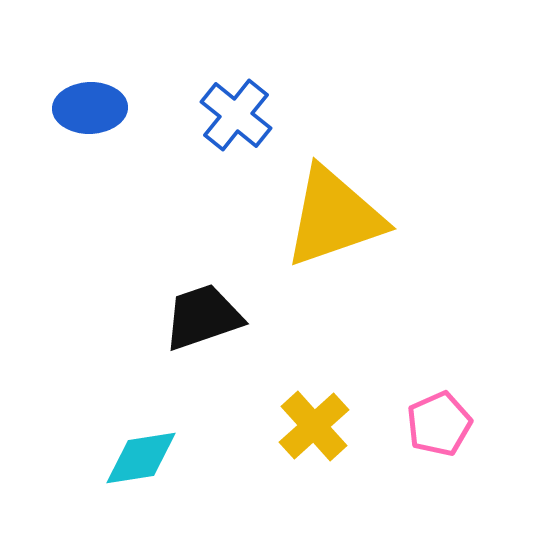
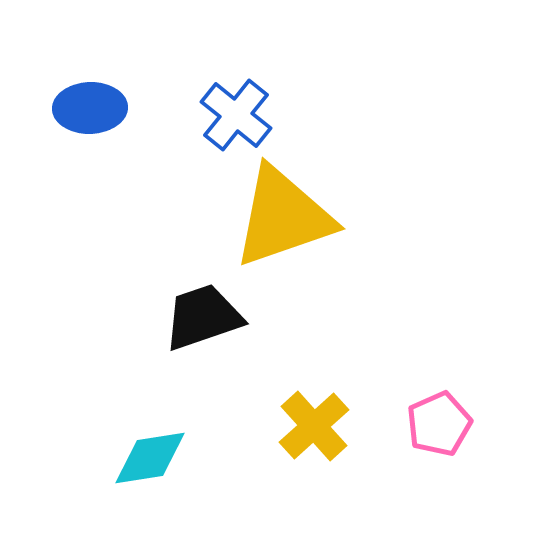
yellow triangle: moved 51 px left
cyan diamond: moved 9 px right
